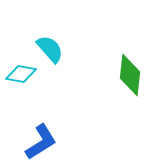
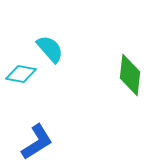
blue L-shape: moved 4 px left
